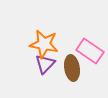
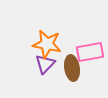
orange star: moved 3 px right
pink rectangle: moved 1 px down; rotated 44 degrees counterclockwise
